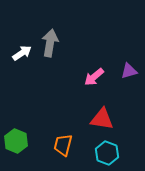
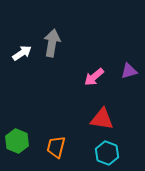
gray arrow: moved 2 px right
green hexagon: moved 1 px right
orange trapezoid: moved 7 px left, 2 px down
